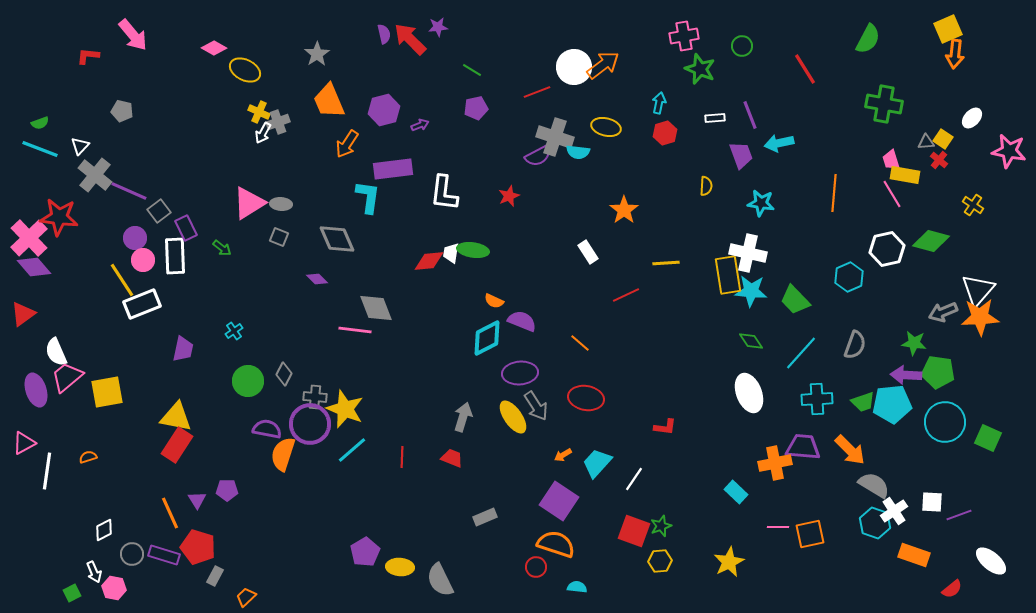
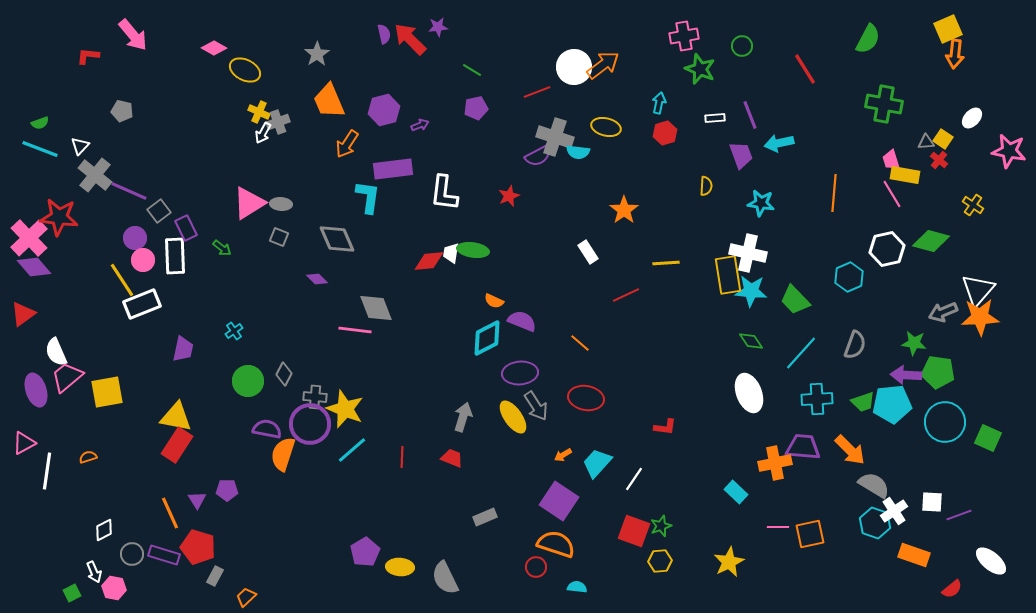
gray semicircle at (440, 580): moved 5 px right, 2 px up
